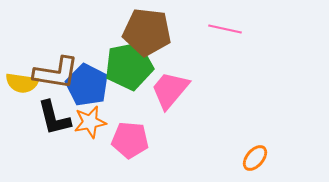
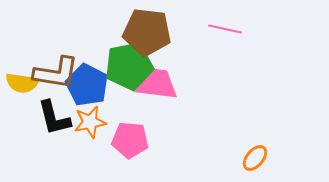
pink trapezoid: moved 13 px left, 6 px up; rotated 57 degrees clockwise
